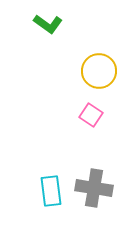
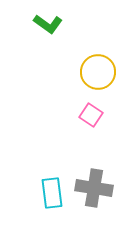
yellow circle: moved 1 px left, 1 px down
cyan rectangle: moved 1 px right, 2 px down
